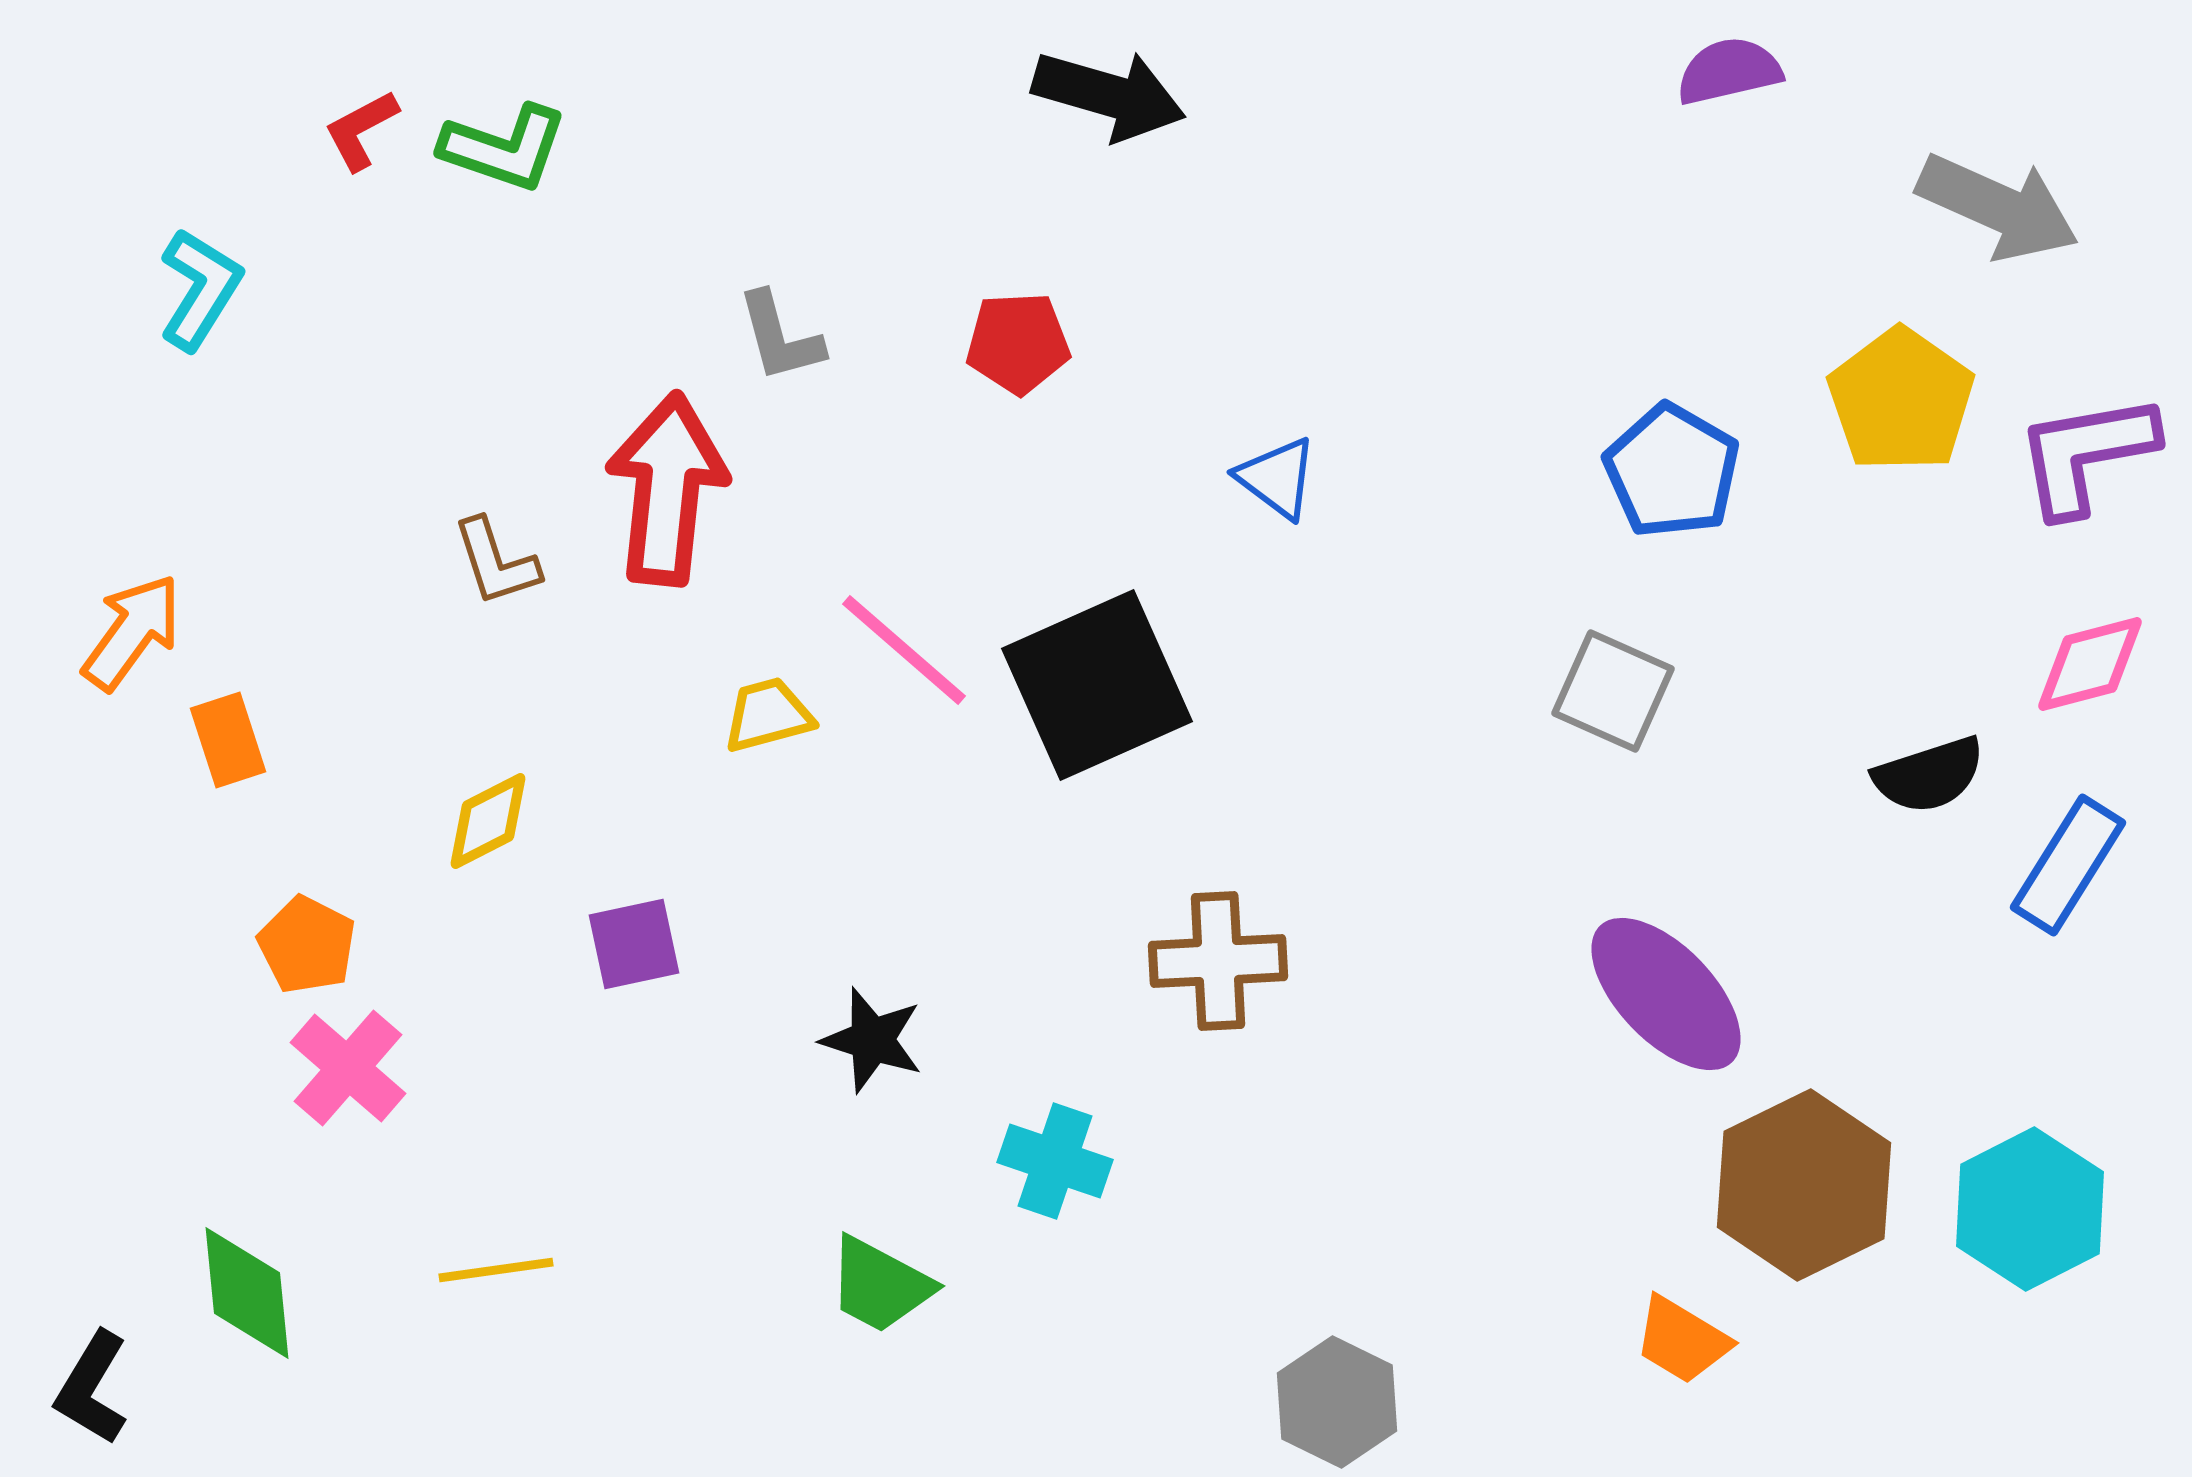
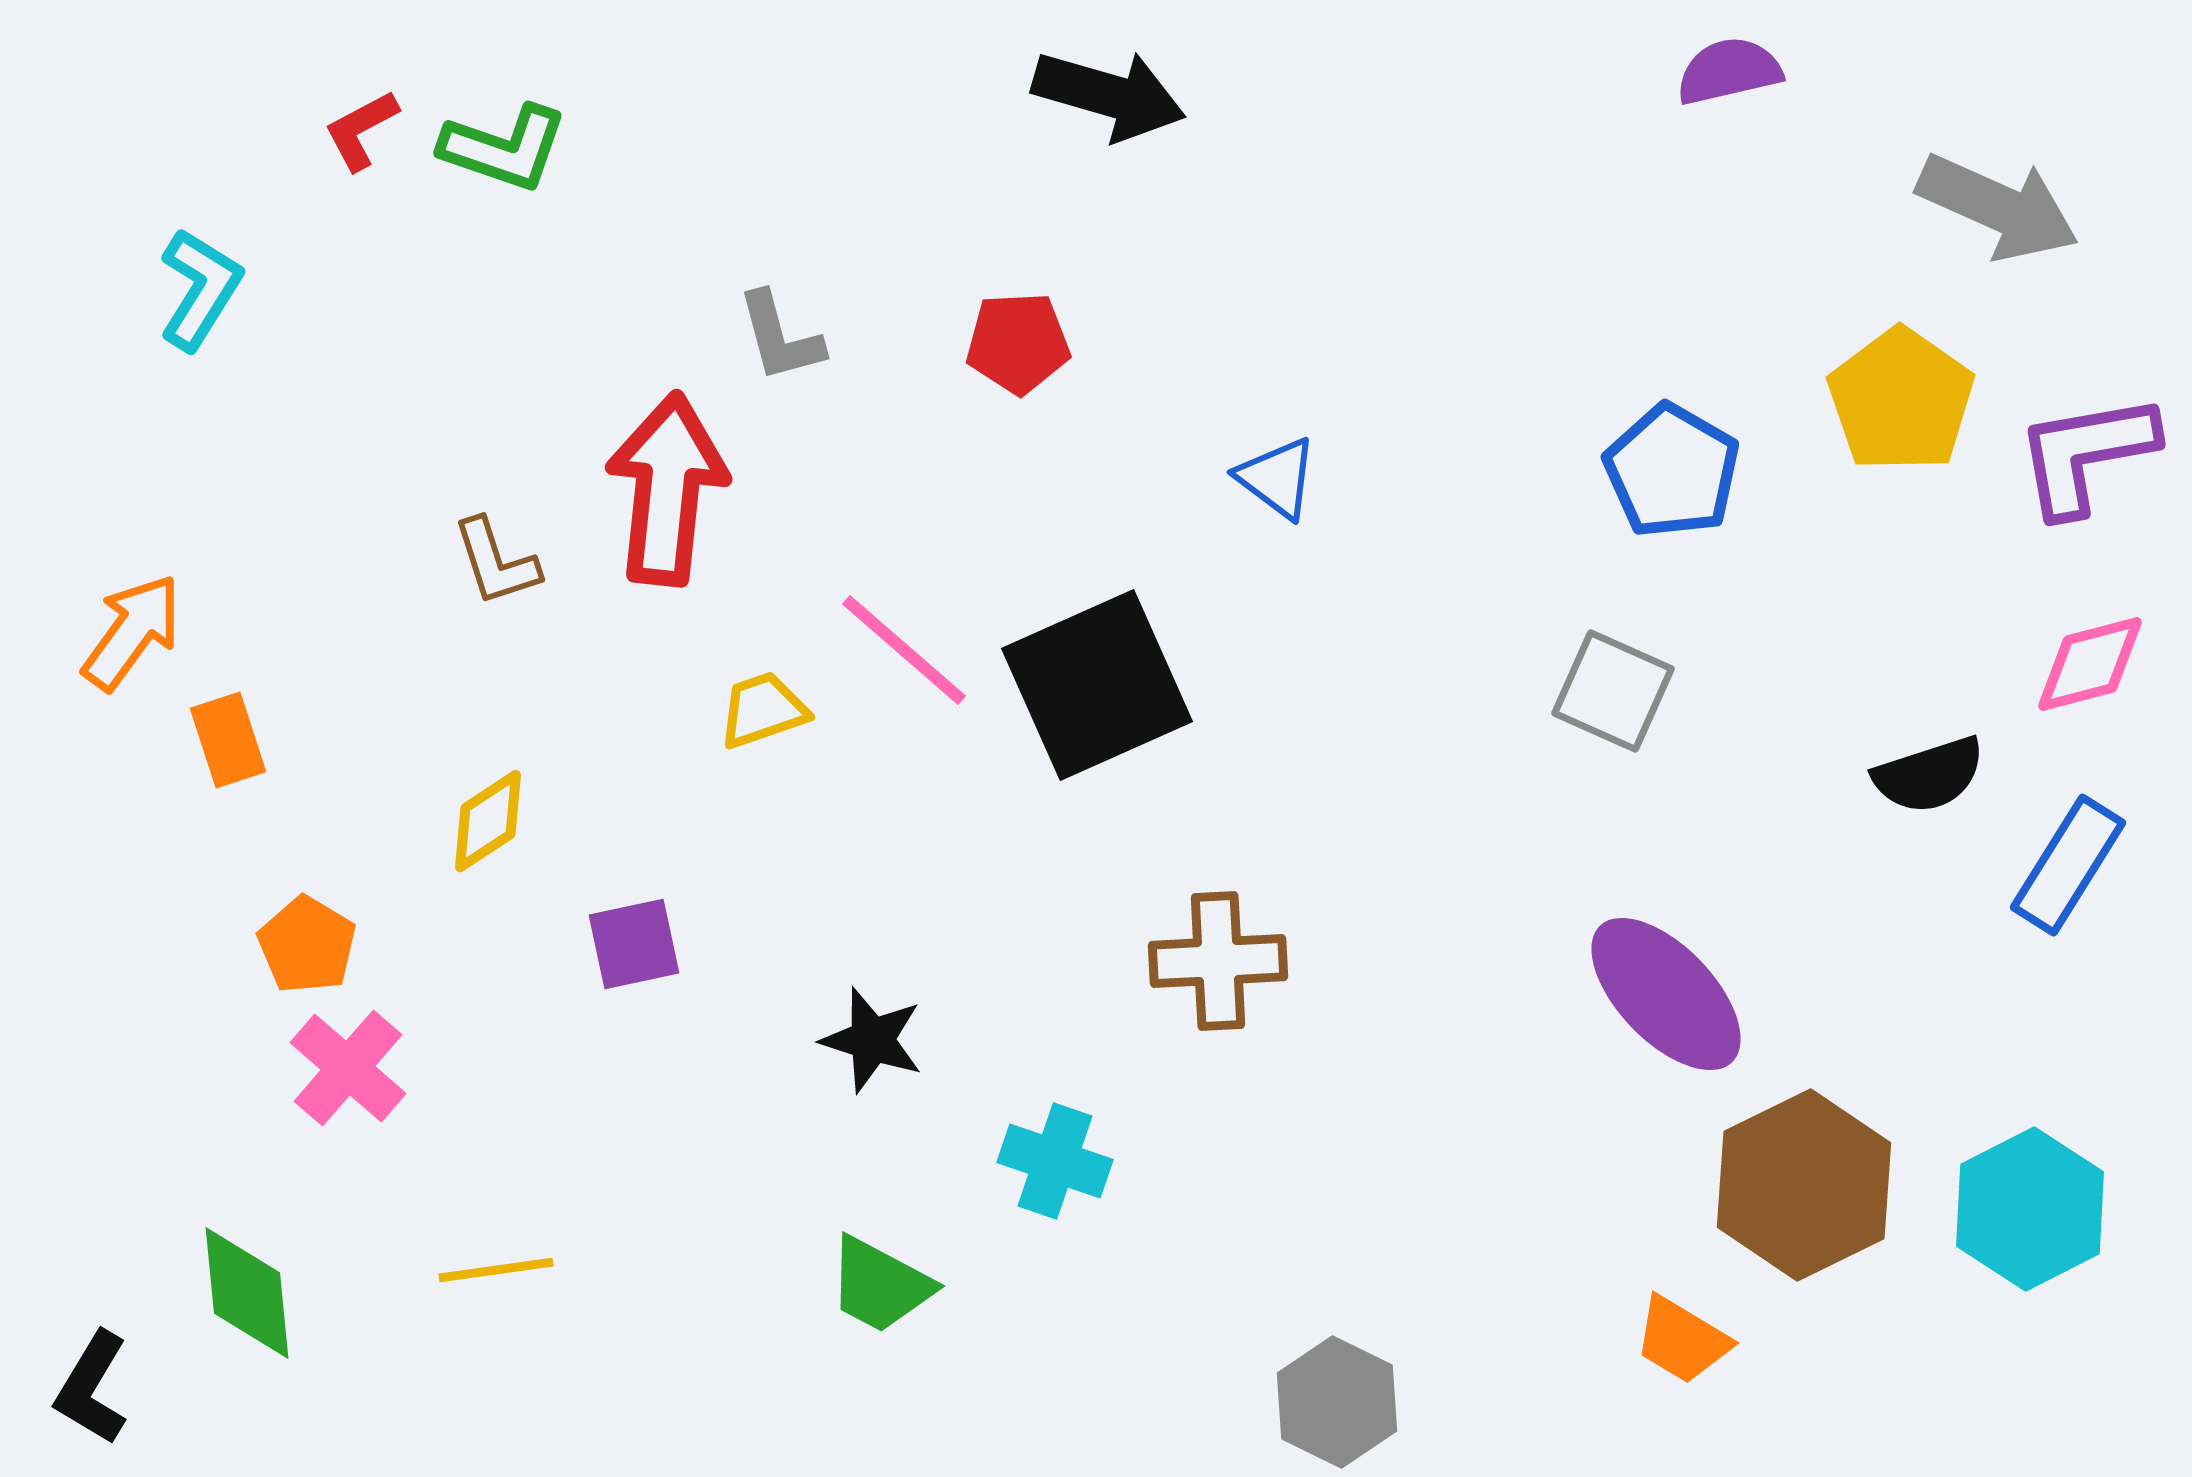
yellow trapezoid: moved 5 px left, 5 px up; rotated 4 degrees counterclockwise
yellow diamond: rotated 6 degrees counterclockwise
orange pentagon: rotated 4 degrees clockwise
